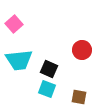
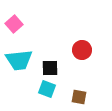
black square: moved 1 px right, 1 px up; rotated 24 degrees counterclockwise
